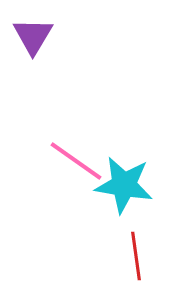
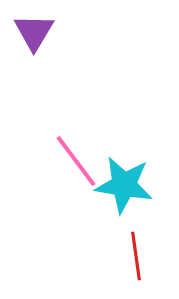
purple triangle: moved 1 px right, 4 px up
pink line: rotated 18 degrees clockwise
